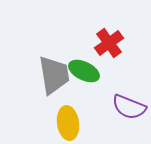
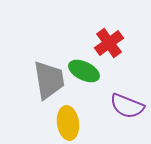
gray trapezoid: moved 5 px left, 5 px down
purple semicircle: moved 2 px left, 1 px up
